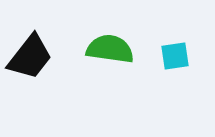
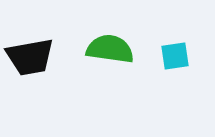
black trapezoid: rotated 42 degrees clockwise
